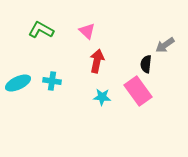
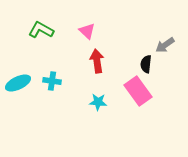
red arrow: rotated 20 degrees counterclockwise
cyan star: moved 4 px left, 5 px down
